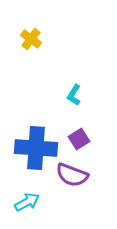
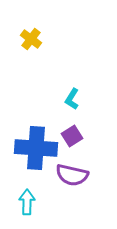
cyan L-shape: moved 2 px left, 4 px down
purple square: moved 7 px left, 3 px up
purple semicircle: rotated 8 degrees counterclockwise
cyan arrow: rotated 60 degrees counterclockwise
